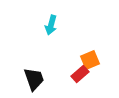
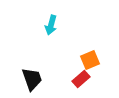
red rectangle: moved 1 px right, 5 px down
black trapezoid: moved 2 px left
